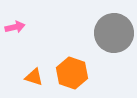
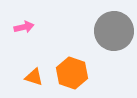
pink arrow: moved 9 px right
gray circle: moved 2 px up
